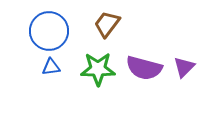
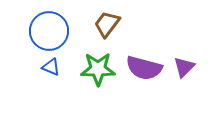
blue triangle: rotated 30 degrees clockwise
